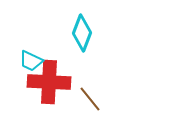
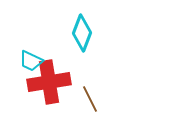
red cross: rotated 12 degrees counterclockwise
brown line: rotated 12 degrees clockwise
